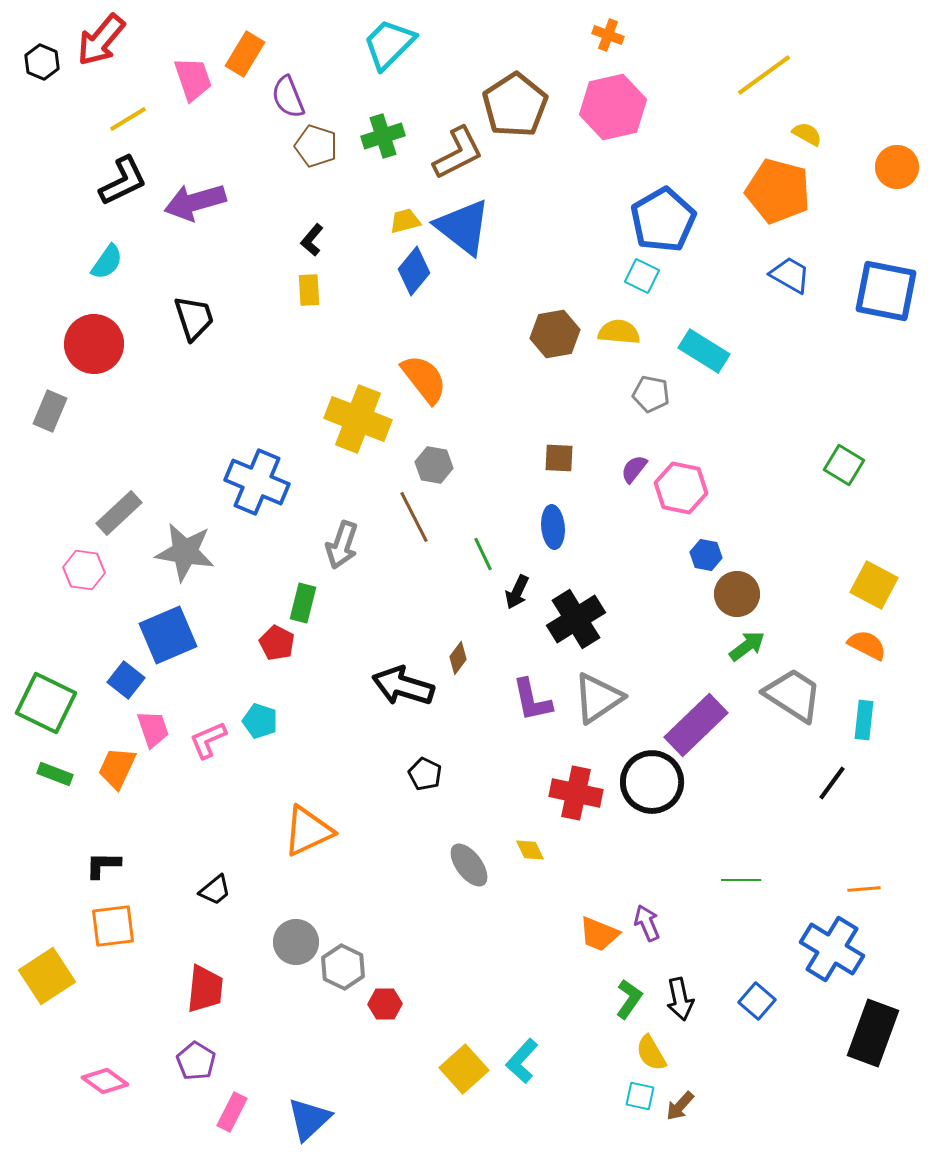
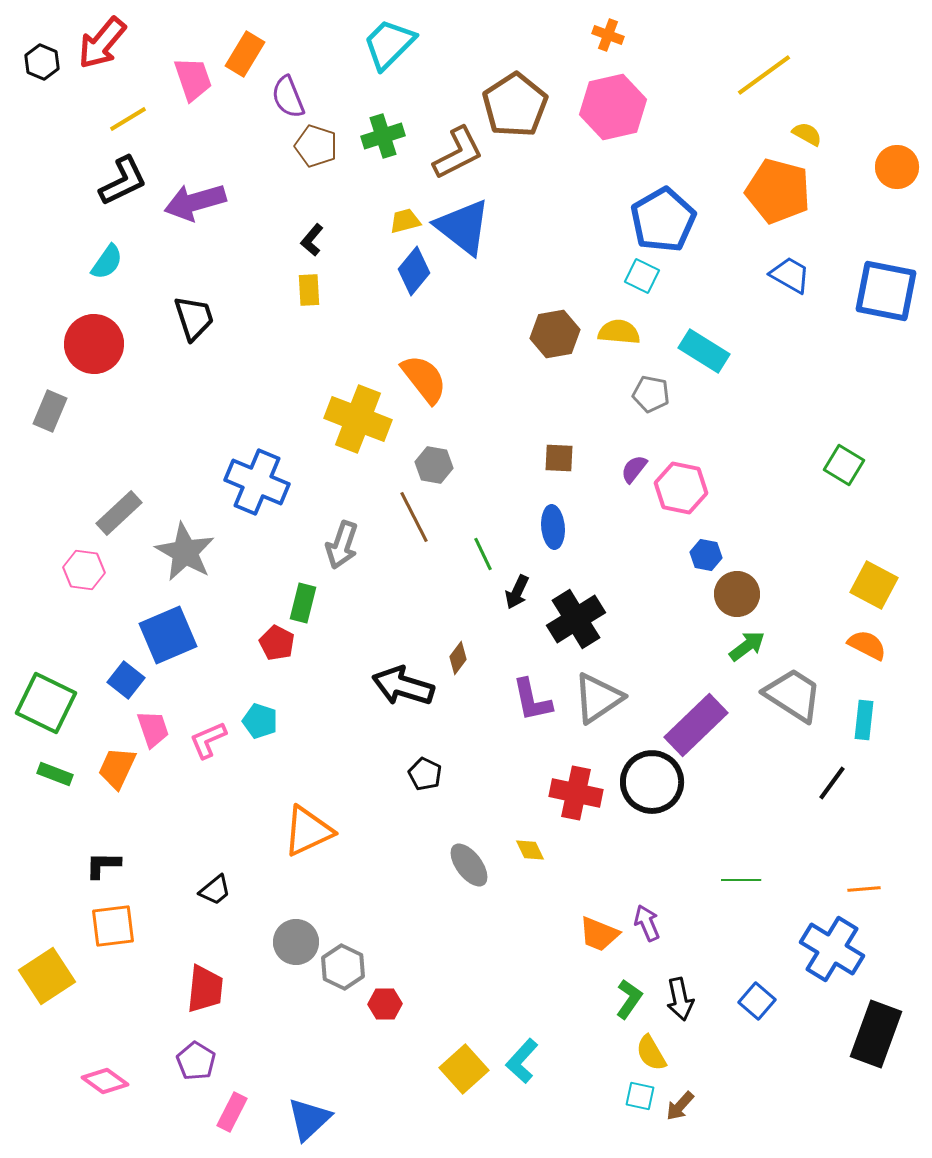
red arrow at (101, 40): moved 1 px right, 3 px down
gray star at (185, 552): rotated 20 degrees clockwise
black rectangle at (873, 1033): moved 3 px right, 1 px down
